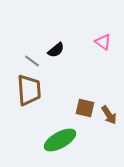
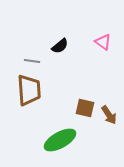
black semicircle: moved 4 px right, 4 px up
gray line: rotated 28 degrees counterclockwise
